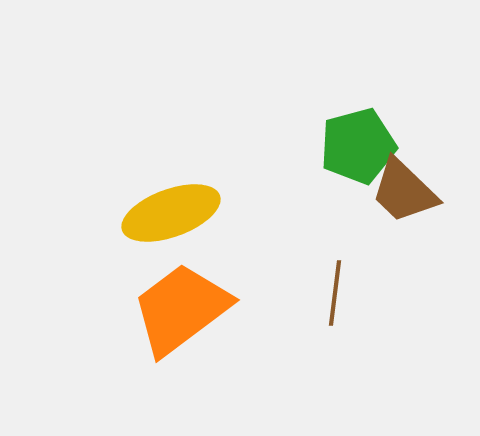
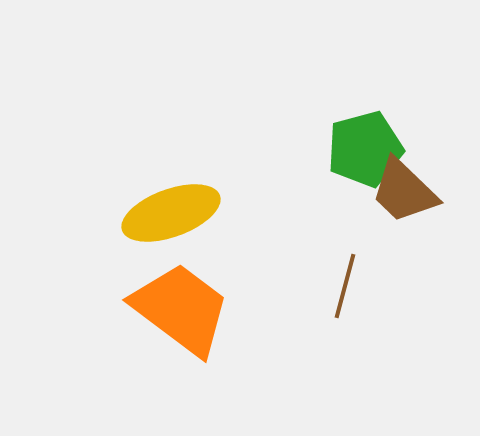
green pentagon: moved 7 px right, 3 px down
brown line: moved 10 px right, 7 px up; rotated 8 degrees clockwise
orange trapezoid: rotated 74 degrees clockwise
